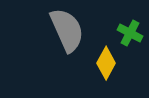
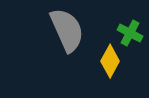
yellow diamond: moved 4 px right, 2 px up
